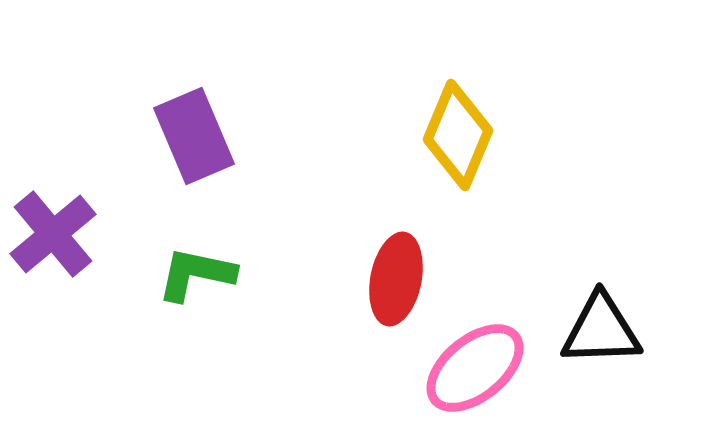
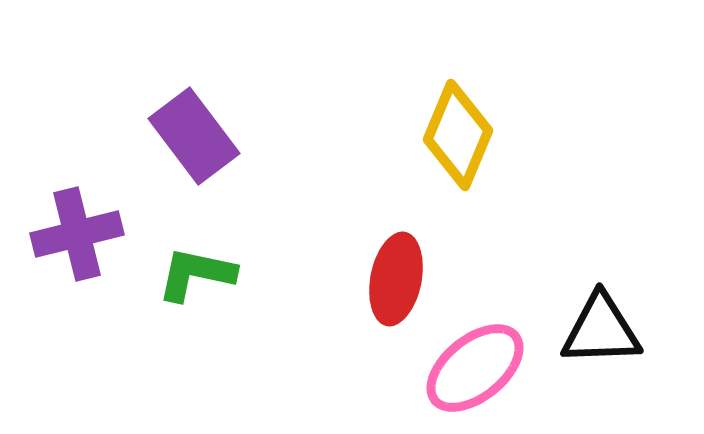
purple rectangle: rotated 14 degrees counterclockwise
purple cross: moved 24 px right; rotated 26 degrees clockwise
